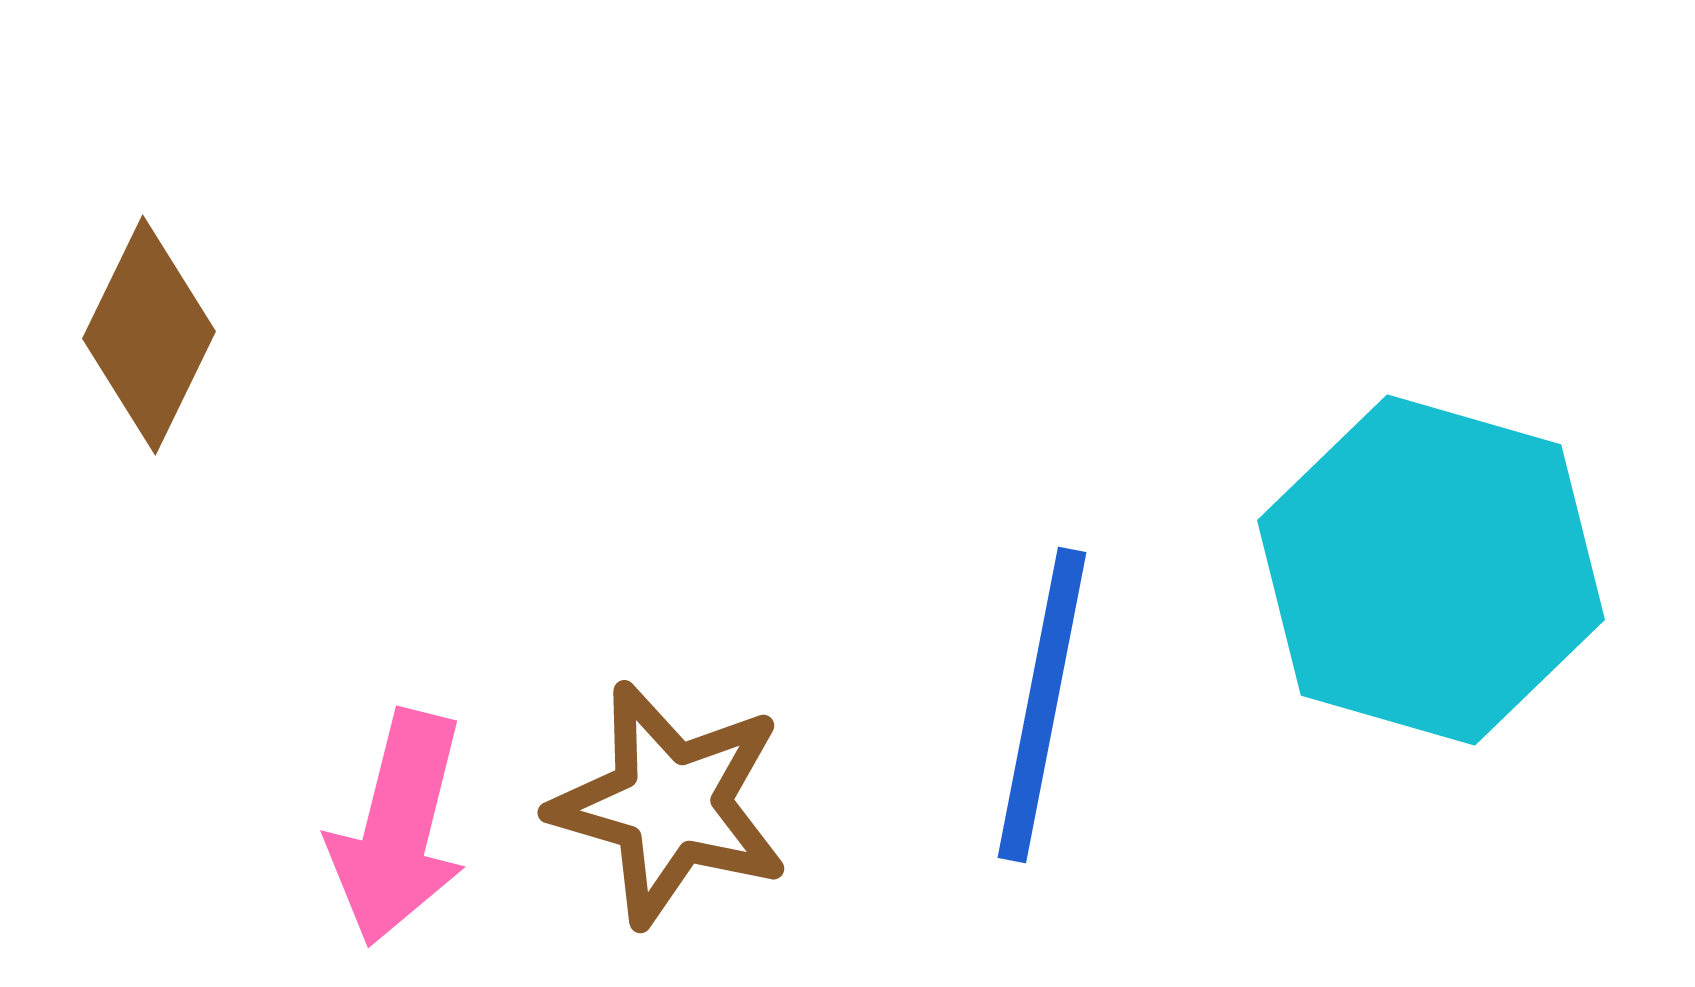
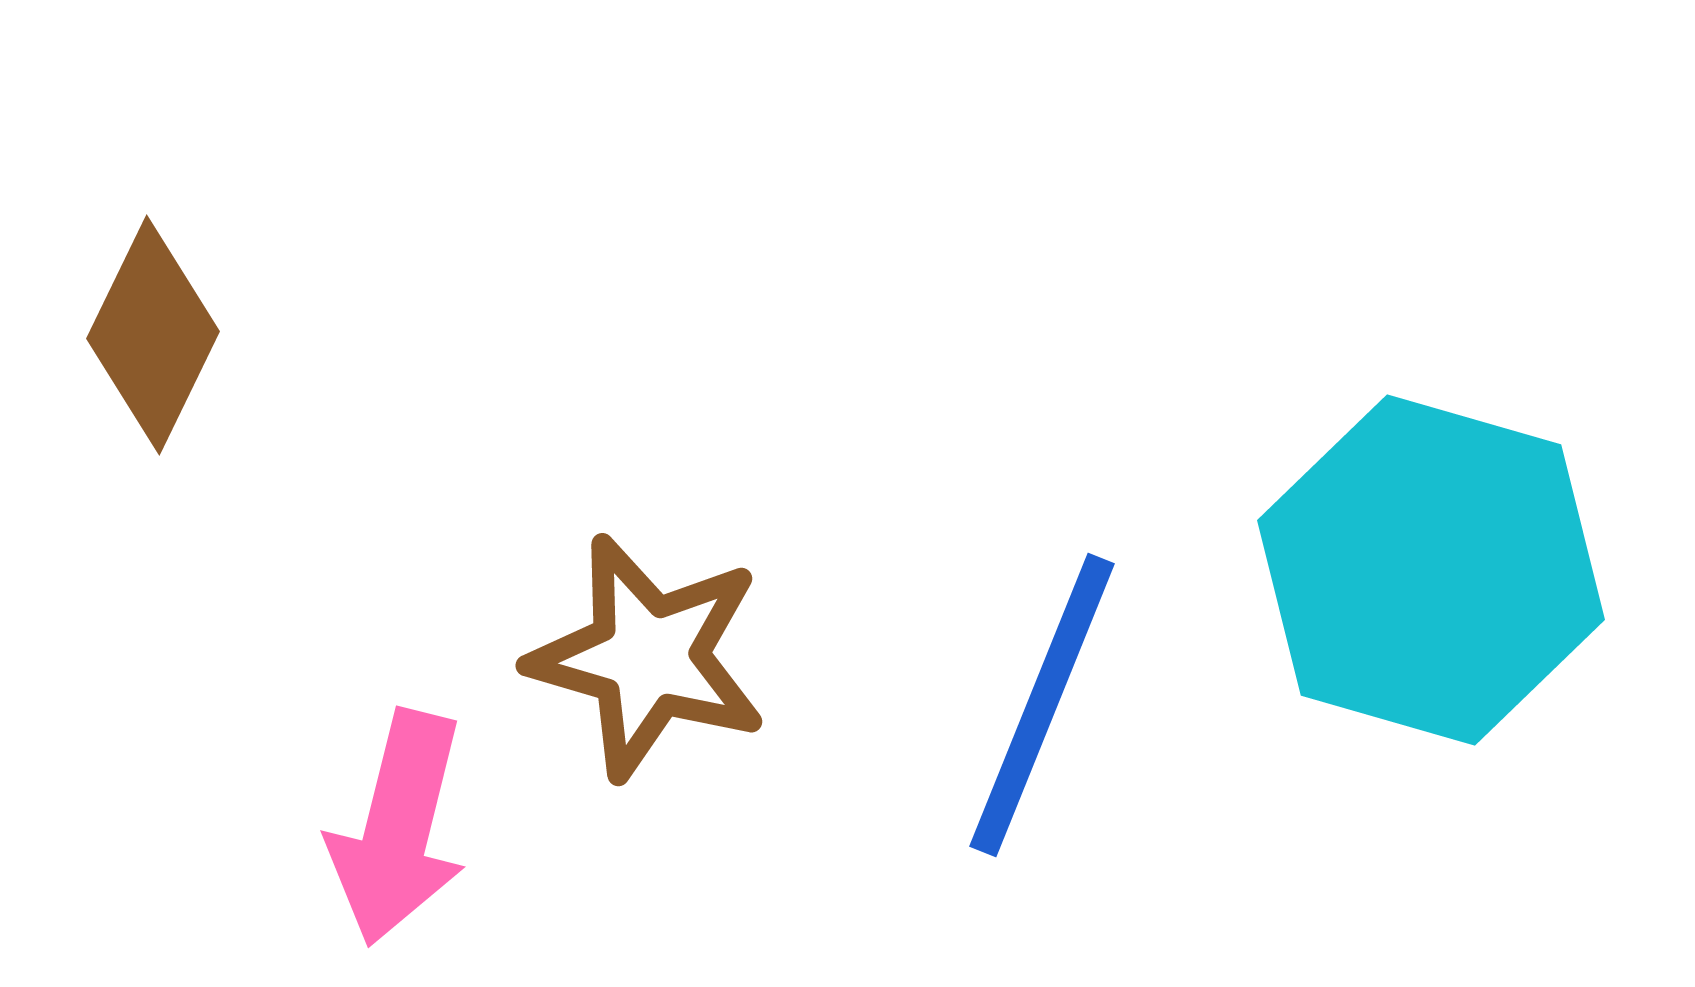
brown diamond: moved 4 px right
blue line: rotated 11 degrees clockwise
brown star: moved 22 px left, 147 px up
